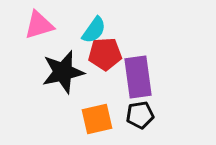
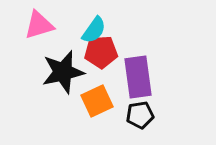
red pentagon: moved 4 px left, 2 px up
orange square: moved 18 px up; rotated 12 degrees counterclockwise
